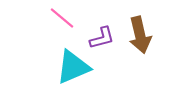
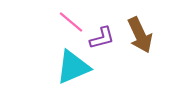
pink line: moved 9 px right, 4 px down
brown arrow: rotated 12 degrees counterclockwise
